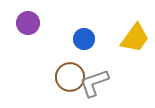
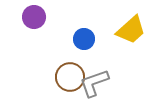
purple circle: moved 6 px right, 6 px up
yellow trapezoid: moved 4 px left, 8 px up; rotated 12 degrees clockwise
